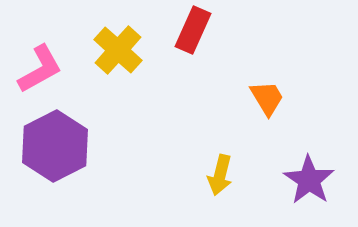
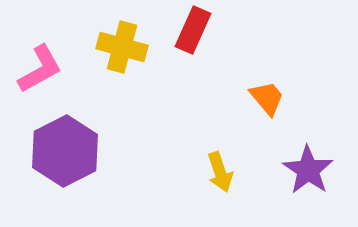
yellow cross: moved 4 px right, 3 px up; rotated 27 degrees counterclockwise
orange trapezoid: rotated 9 degrees counterclockwise
purple hexagon: moved 10 px right, 5 px down
yellow arrow: moved 3 px up; rotated 33 degrees counterclockwise
purple star: moved 1 px left, 10 px up
